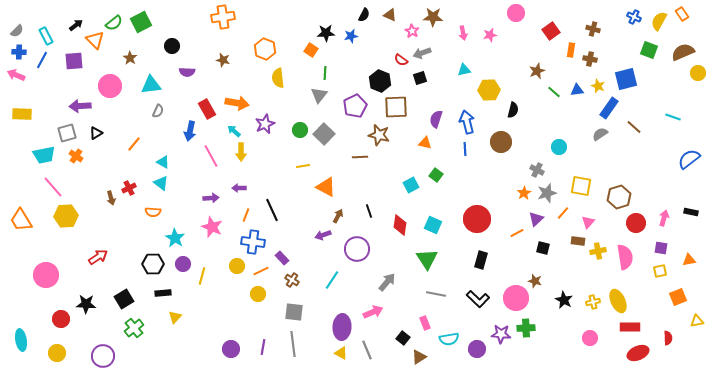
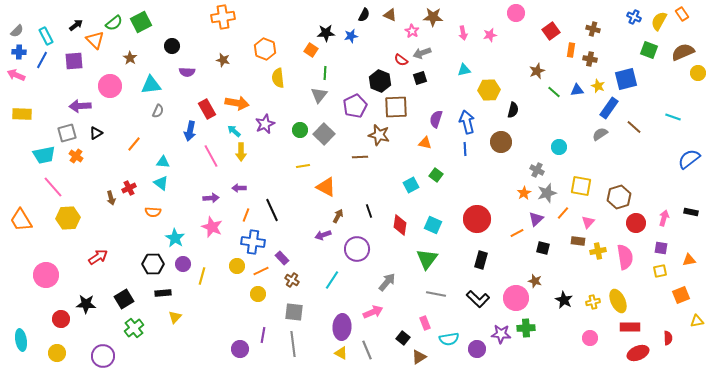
cyan triangle at (163, 162): rotated 24 degrees counterclockwise
yellow hexagon at (66, 216): moved 2 px right, 2 px down
green triangle at (427, 259): rotated 10 degrees clockwise
orange square at (678, 297): moved 3 px right, 2 px up
purple line at (263, 347): moved 12 px up
purple circle at (231, 349): moved 9 px right
